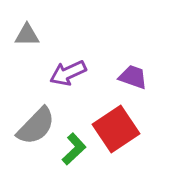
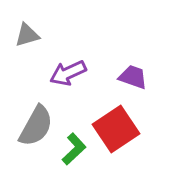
gray triangle: rotated 16 degrees counterclockwise
gray semicircle: rotated 15 degrees counterclockwise
